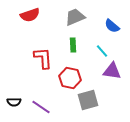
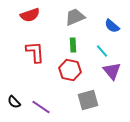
red L-shape: moved 8 px left, 6 px up
purple triangle: rotated 42 degrees clockwise
red hexagon: moved 8 px up
black semicircle: rotated 48 degrees clockwise
